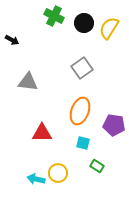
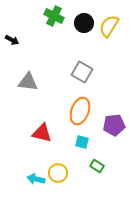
yellow semicircle: moved 2 px up
gray square: moved 4 px down; rotated 25 degrees counterclockwise
purple pentagon: rotated 15 degrees counterclockwise
red triangle: rotated 15 degrees clockwise
cyan square: moved 1 px left, 1 px up
